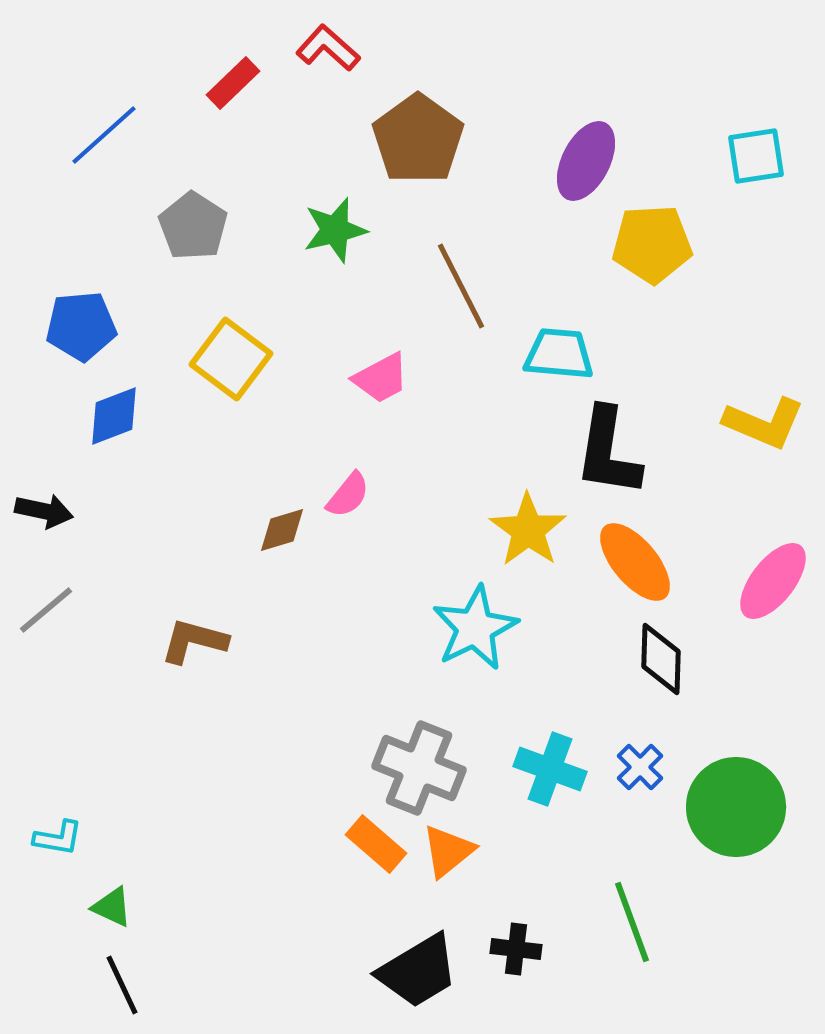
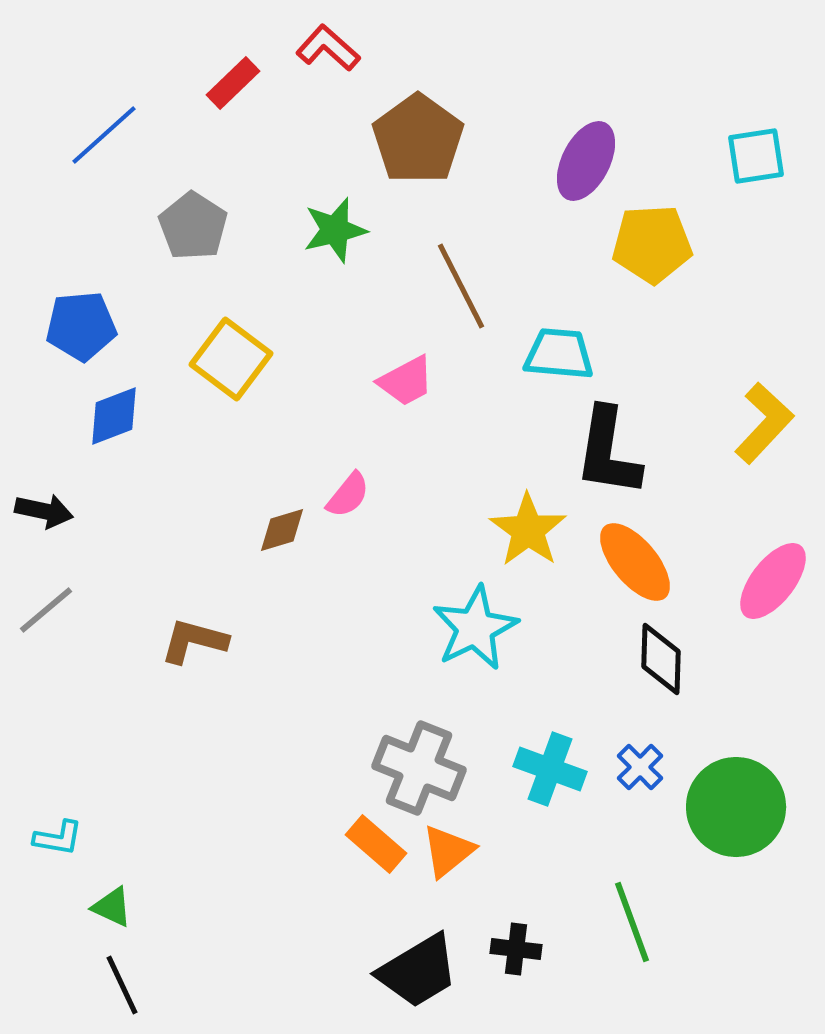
pink trapezoid: moved 25 px right, 3 px down
yellow L-shape: rotated 70 degrees counterclockwise
